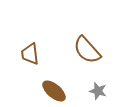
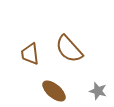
brown semicircle: moved 18 px left, 1 px up
